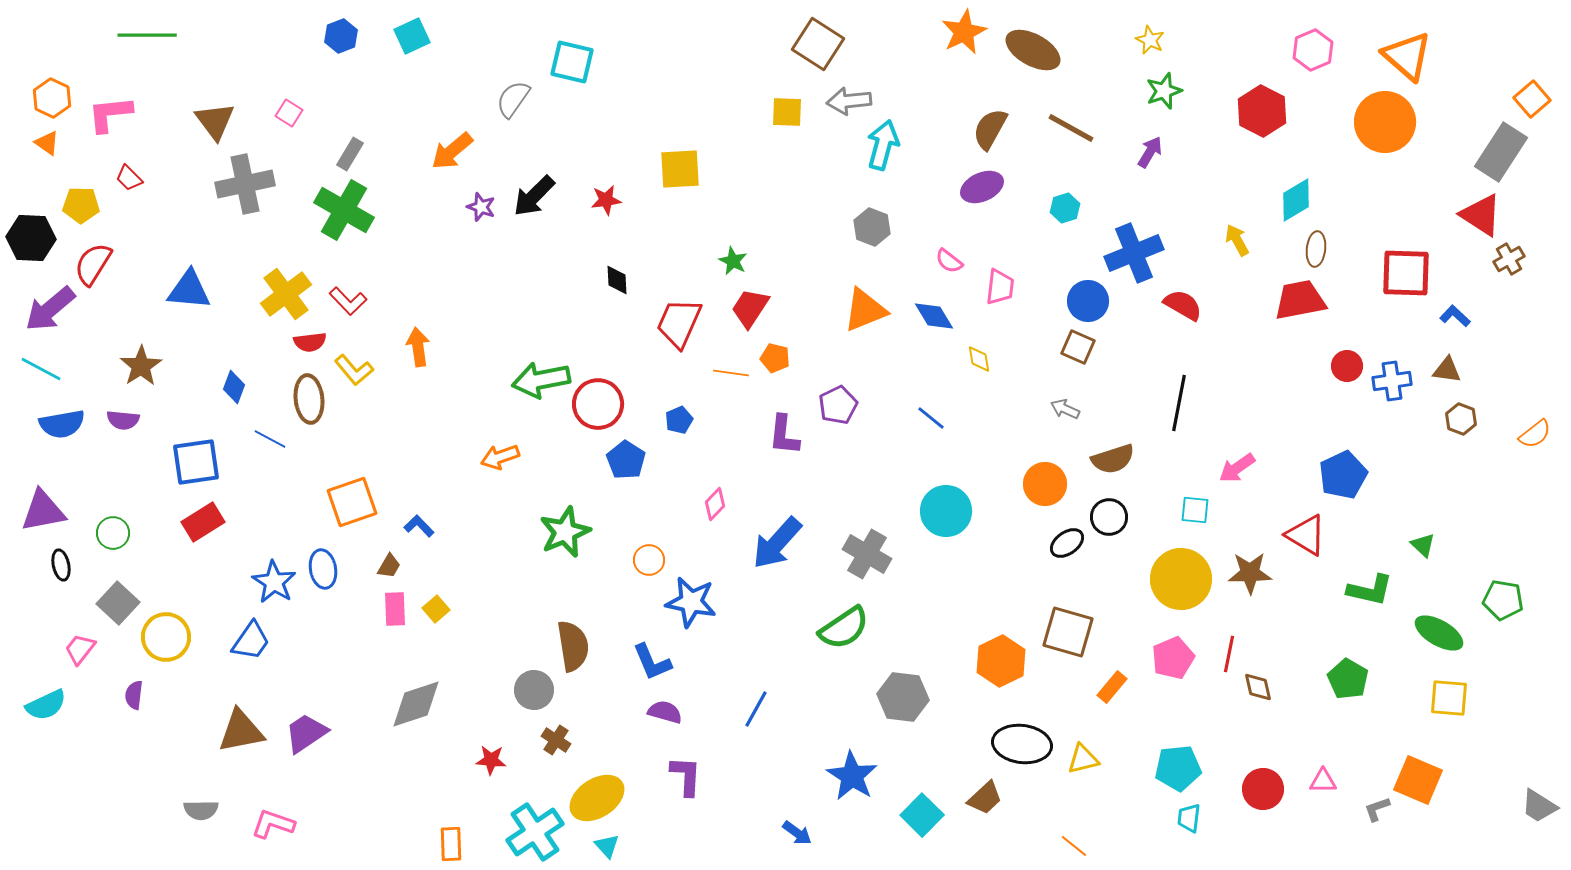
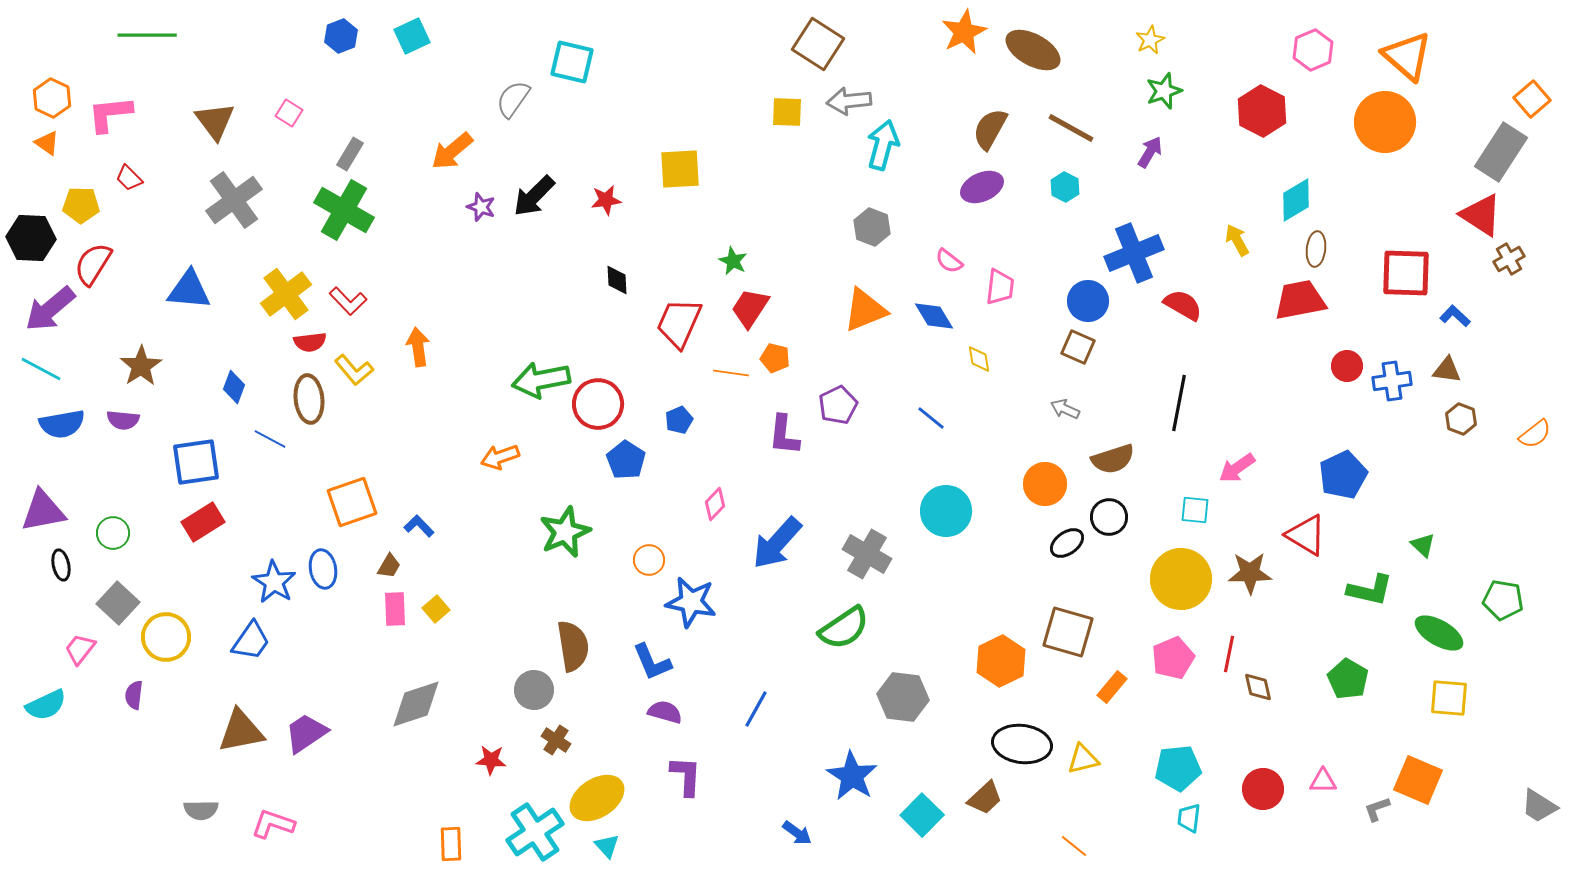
yellow star at (1150, 40): rotated 20 degrees clockwise
gray cross at (245, 184): moved 11 px left, 16 px down; rotated 24 degrees counterclockwise
cyan hexagon at (1065, 208): moved 21 px up; rotated 16 degrees counterclockwise
